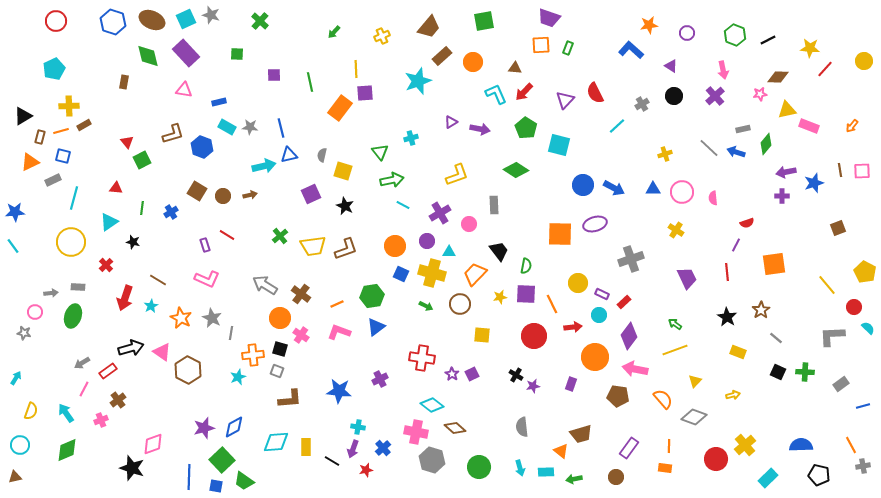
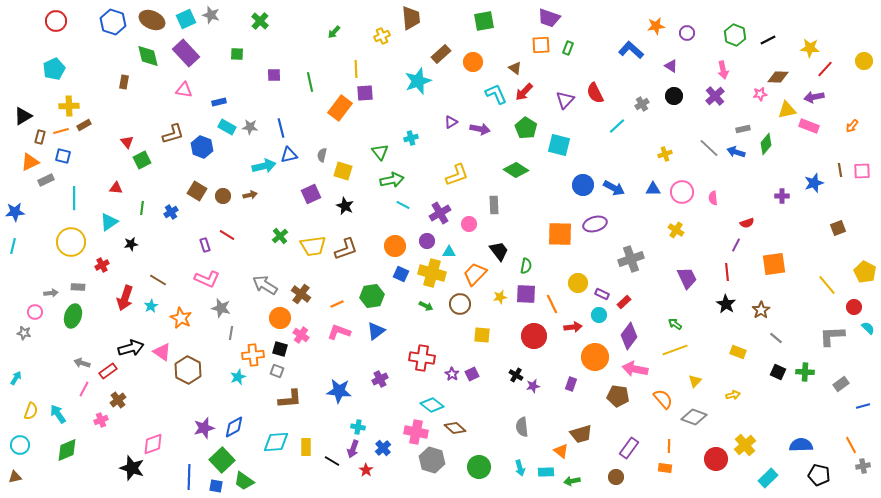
orange star at (649, 25): moved 7 px right, 1 px down
brown trapezoid at (429, 27): moved 18 px left, 9 px up; rotated 45 degrees counterclockwise
brown rectangle at (442, 56): moved 1 px left, 2 px up
brown triangle at (515, 68): rotated 32 degrees clockwise
purple arrow at (786, 172): moved 28 px right, 75 px up
gray rectangle at (53, 180): moved 7 px left
cyan line at (74, 198): rotated 15 degrees counterclockwise
black star at (133, 242): moved 2 px left, 2 px down; rotated 24 degrees counterclockwise
cyan line at (13, 246): rotated 49 degrees clockwise
red cross at (106, 265): moved 4 px left; rotated 16 degrees clockwise
black star at (727, 317): moved 1 px left, 13 px up
gray star at (212, 318): moved 9 px right, 10 px up; rotated 12 degrees counterclockwise
blue triangle at (376, 327): moved 4 px down
gray arrow at (82, 363): rotated 49 degrees clockwise
cyan arrow at (66, 413): moved 8 px left, 1 px down
red star at (366, 470): rotated 24 degrees counterclockwise
green arrow at (574, 479): moved 2 px left, 2 px down
